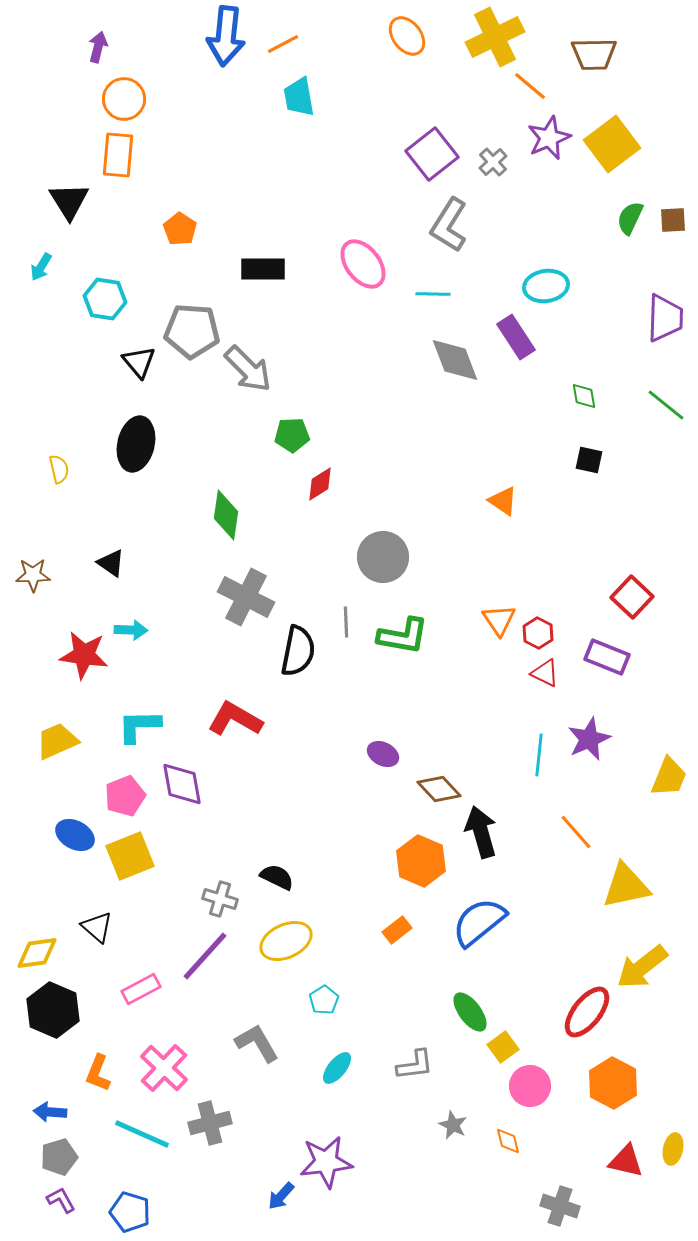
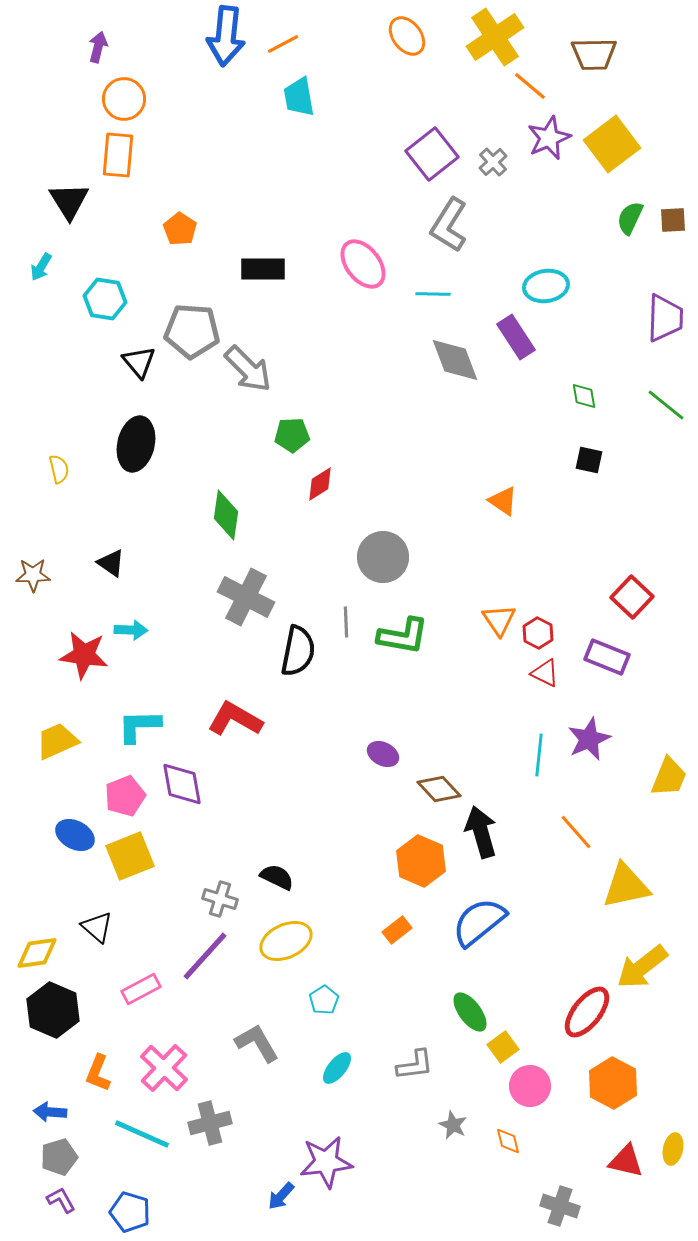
yellow cross at (495, 37): rotated 8 degrees counterclockwise
